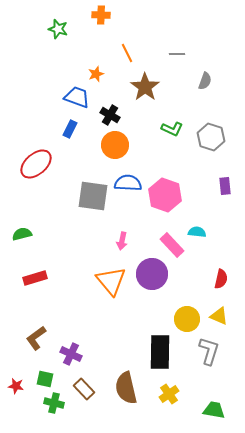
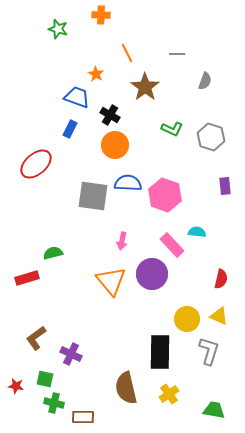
orange star: rotated 21 degrees counterclockwise
green semicircle: moved 31 px right, 19 px down
red rectangle: moved 8 px left
brown rectangle: moved 1 px left, 28 px down; rotated 45 degrees counterclockwise
